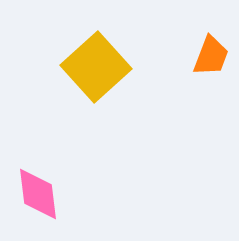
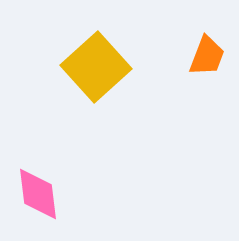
orange trapezoid: moved 4 px left
